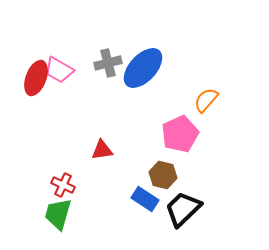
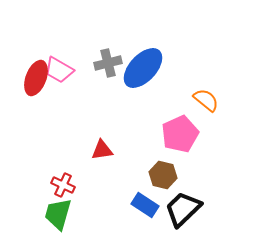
orange semicircle: rotated 88 degrees clockwise
blue rectangle: moved 6 px down
